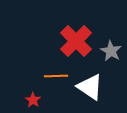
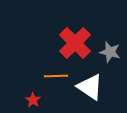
red cross: moved 1 px left, 2 px down
gray star: moved 1 px left, 1 px down; rotated 15 degrees counterclockwise
